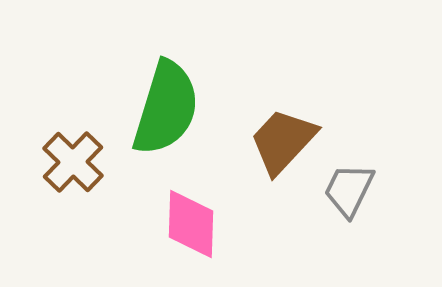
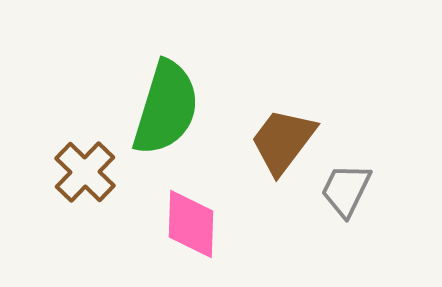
brown trapezoid: rotated 6 degrees counterclockwise
brown cross: moved 12 px right, 10 px down
gray trapezoid: moved 3 px left
